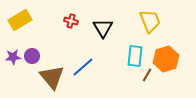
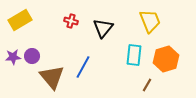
black triangle: rotated 10 degrees clockwise
cyan rectangle: moved 1 px left, 1 px up
blue line: rotated 20 degrees counterclockwise
brown line: moved 10 px down
